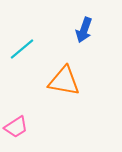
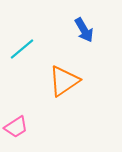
blue arrow: rotated 50 degrees counterclockwise
orange triangle: rotated 44 degrees counterclockwise
